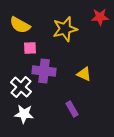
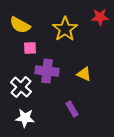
yellow star: rotated 20 degrees counterclockwise
purple cross: moved 3 px right
white star: moved 1 px right, 4 px down
